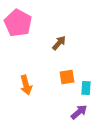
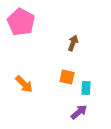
pink pentagon: moved 3 px right, 1 px up
brown arrow: moved 14 px right; rotated 21 degrees counterclockwise
orange square: rotated 21 degrees clockwise
orange arrow: moved 2 px left, 1 px up; rotated 30 degrees counterclockwise
